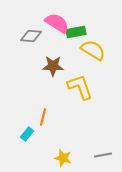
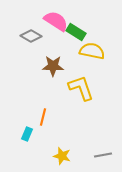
pink semicircle: moved 1 px left, 2 px up
green rectangle: rotated 42 degrees clockwise
gray diamond: rotated 25 degrees clockwise
yellow semicircle: moved 1 px left, 1 px down; rotated 20 degrees counterclockwise
yellow L-shape: moved 1 px right, 1 px down
cyan rectangle: rotated 16 degrees counterclockwise
yellow star: moved 1 px left, 2 px up
